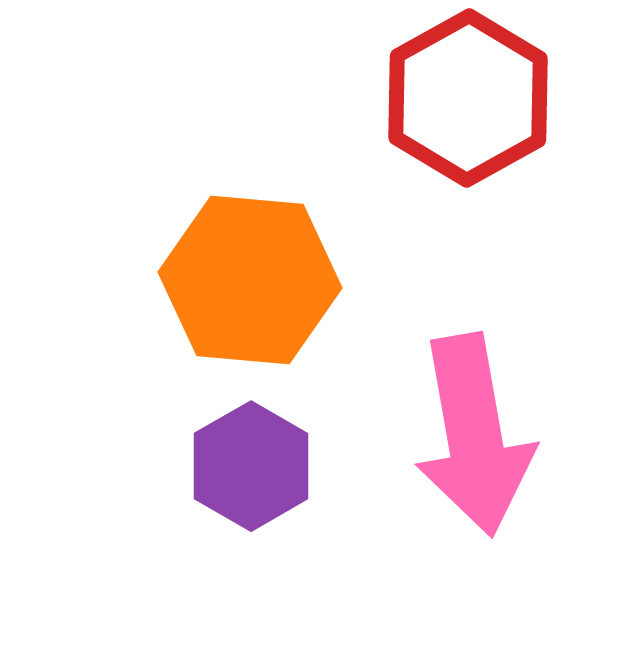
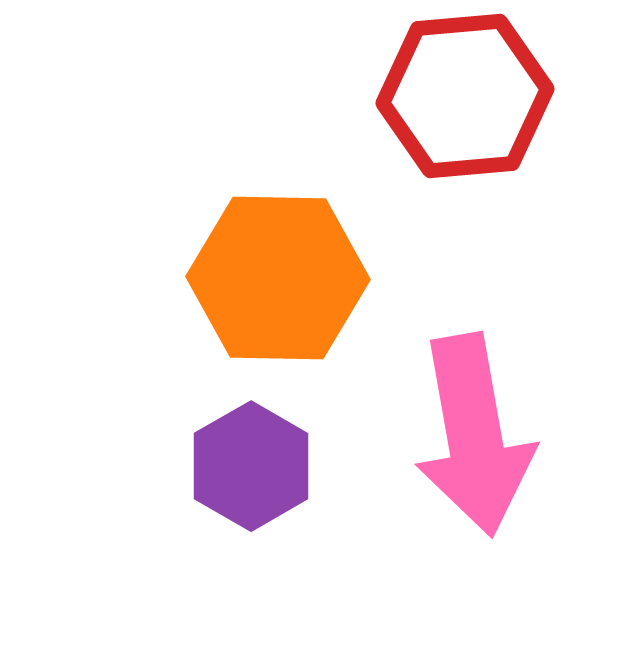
red hexagon: moved 3 px left, 2 px up; rotated 24 degrees clockwise
orange hexagon: moved 28 px right, 2 px up; rotated 4 degrees counterclockwise
